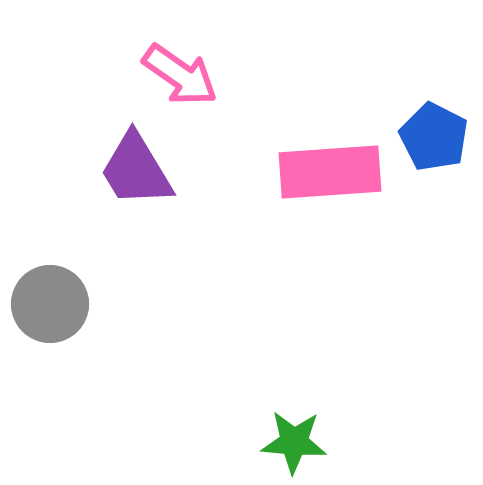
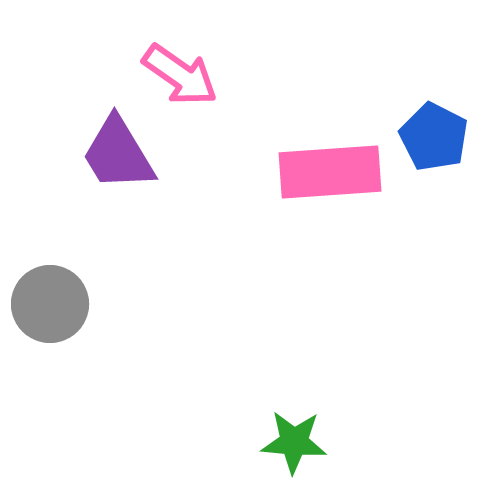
purple trapezoid: moved 18 px left, 16 px up
